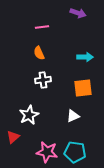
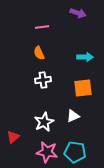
white star: moved 15 px right, 7 px down
